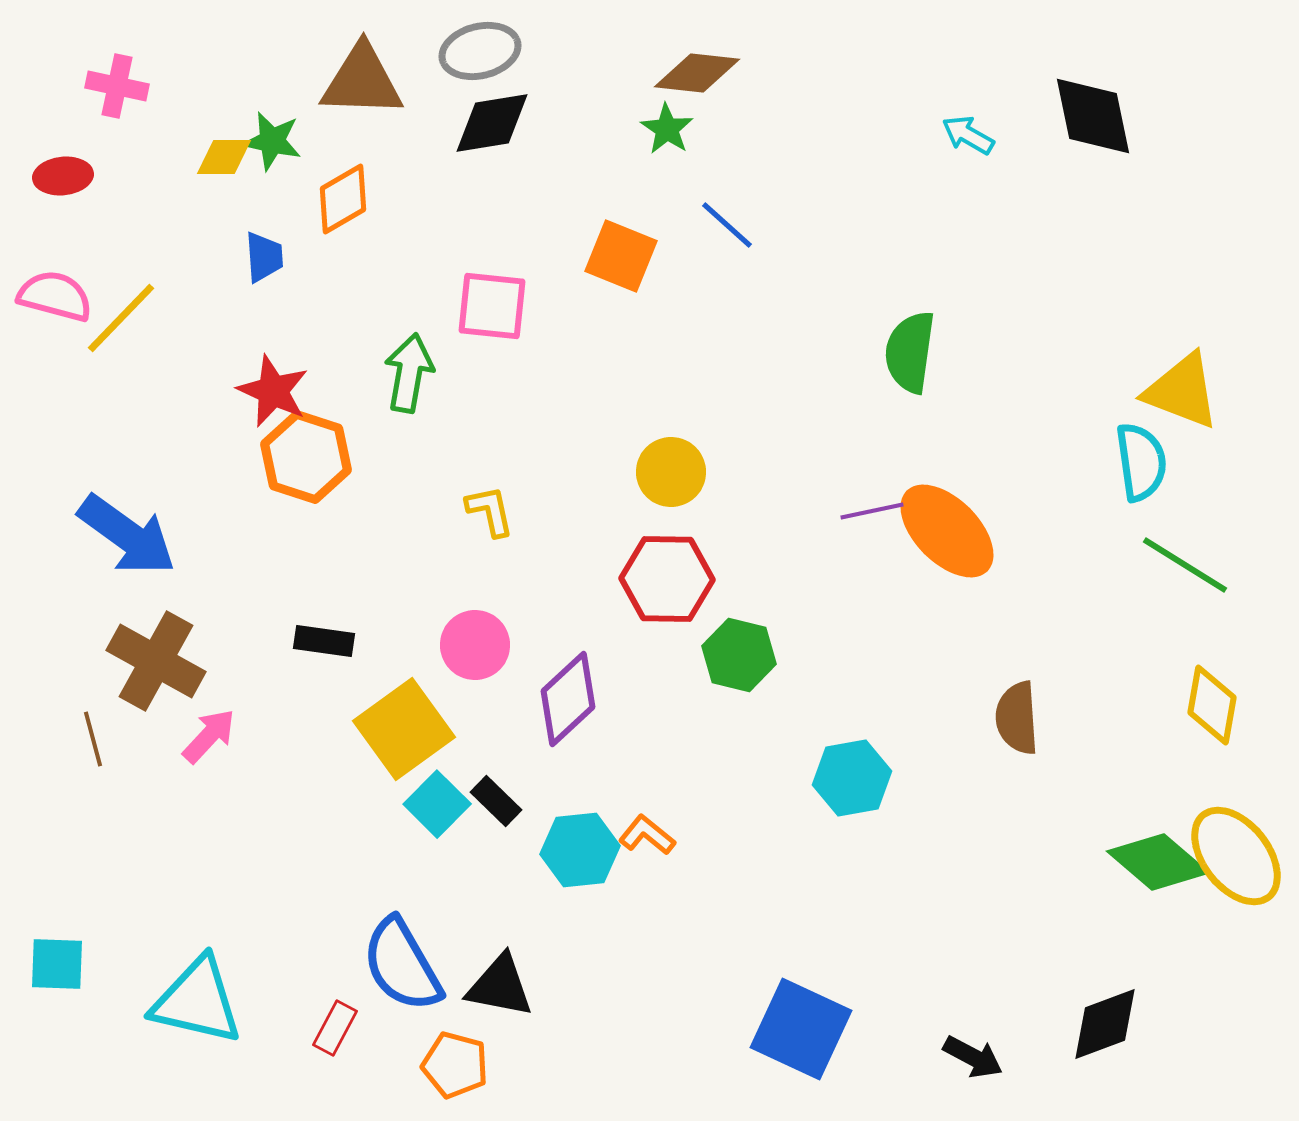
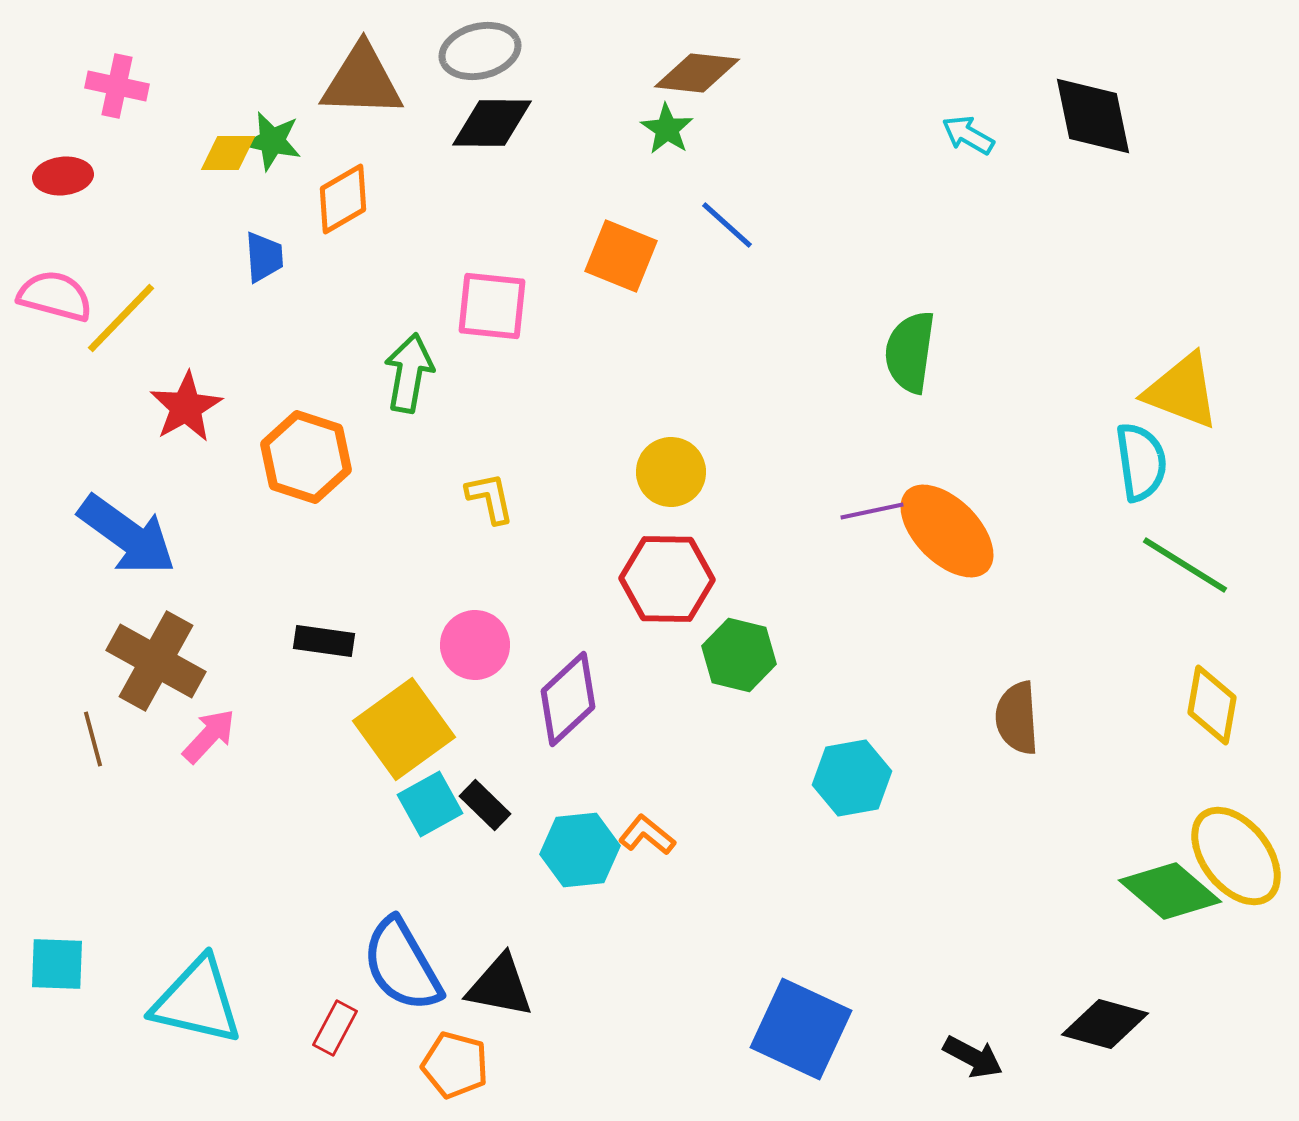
black diamond at (492, 123): rotated 10 degrees clockwise
yellow diamond at (224, 157): moved 4 px right, 4 px up
red star at (273, 391): moved 87 px left, 16 px down; rotated 18 degrees clockwise
yellow L-shape at (490, 511): moved 13 px up
black rectangle at (496, 801): moved 11 px left, 4 px down
cyan square at (437, 804): moved 7 px left; rotated 16 degrees clockwise
green diamond at (1158, 862): moved 12 px right, 29 px down
black diamond at (1105, 1024): rotated 36 degrees clockwise
